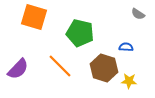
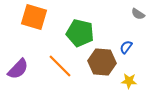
blue semicircle: rotated 56 degrees counterclockwise
brown hexagon: moved 2 px left, 6 px up; rotated 12 degrees counterclockwise
